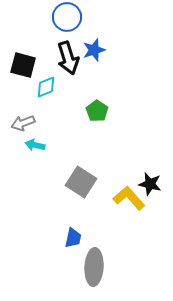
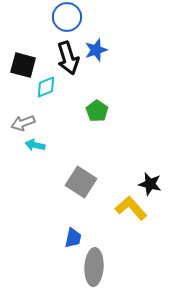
blue star: moved 2 px right
yellow L-shape: moved 2 px right, 10 px down
